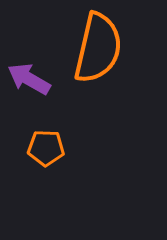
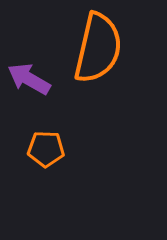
orange pentagon: moved 1 px down
